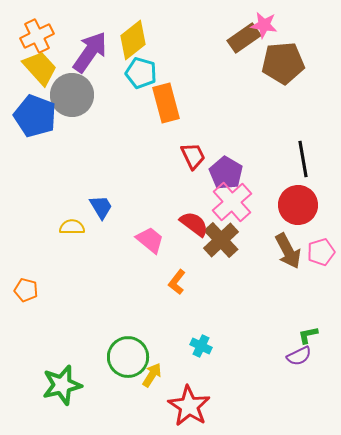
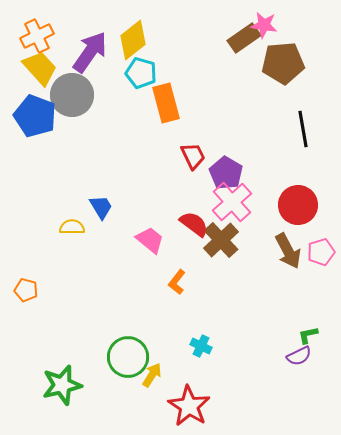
black line: moved 30 px up
